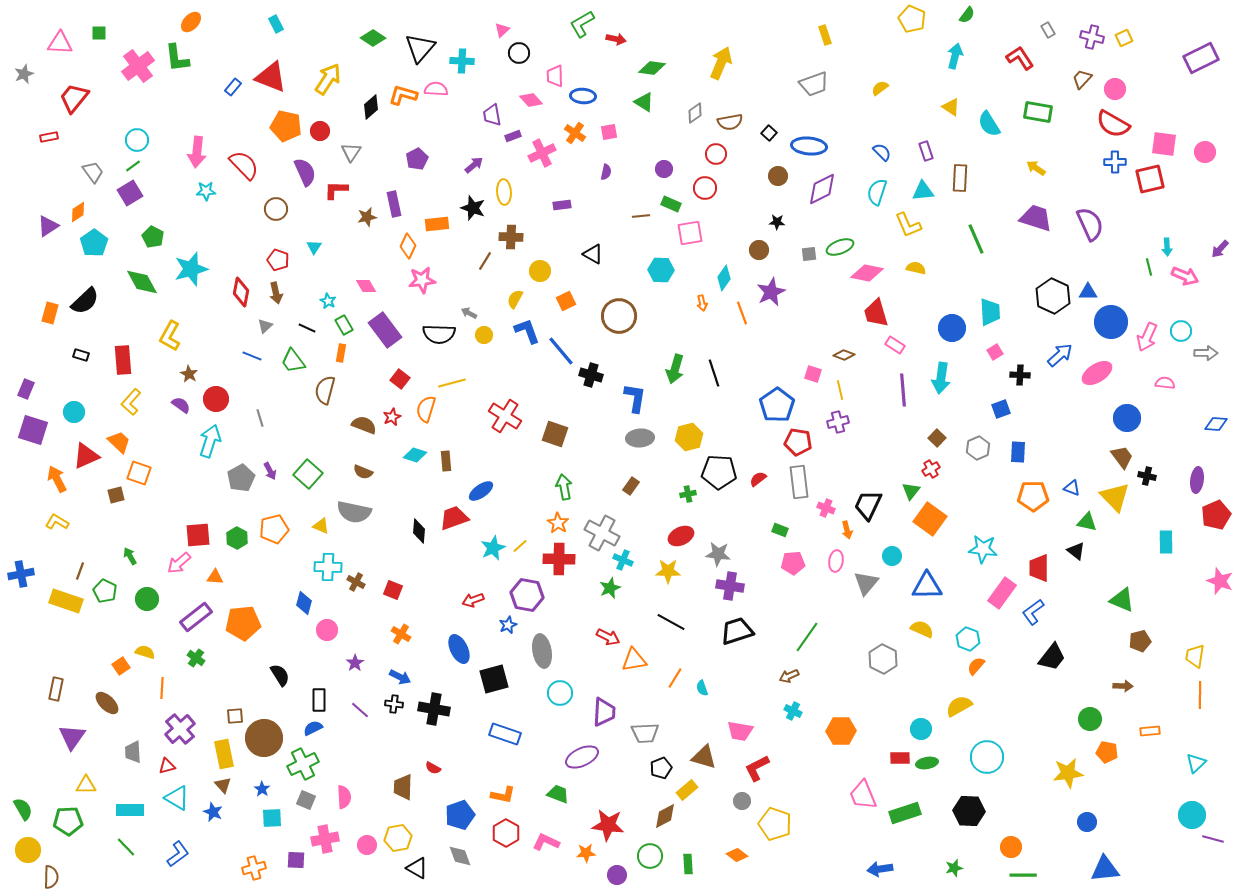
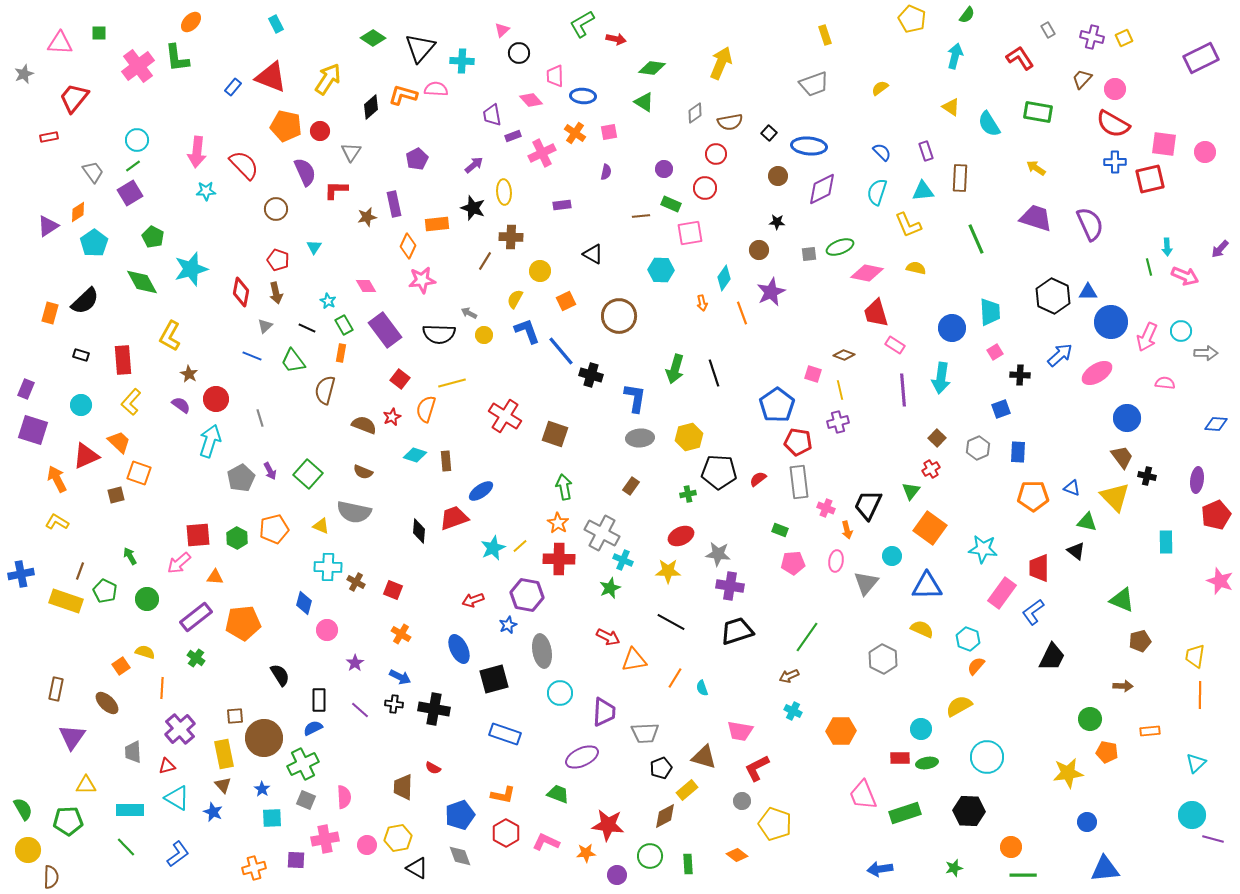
cyan circle at (74, 412): moved 7 px right, 7 px up
orange square at (930, 519): moved 9 px down
black trapezoid at (1052, 657): rotated 12 degrees counterclockwise
